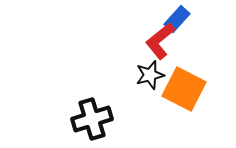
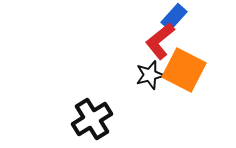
blue rectangle: moved 3 px left, 2 px up
orange square: moved 19 px up
black cross: rotated 15 degrees counterclockwise
